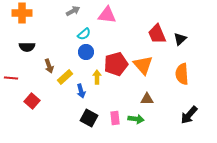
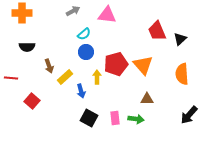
red trapezoid: moved 3 px up
